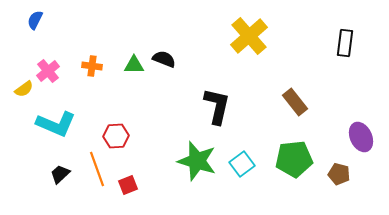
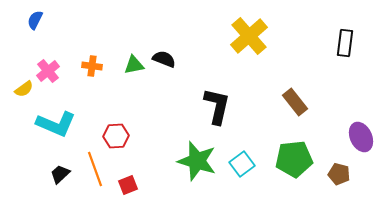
green triangle: rotated 10 degrees counterclockwise
orange line: moved 2 px left
